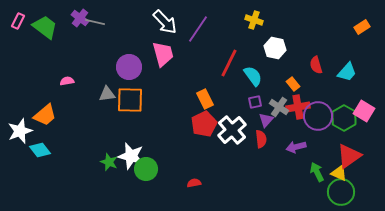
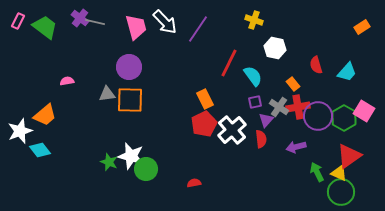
pink trapezoid at (163, 54): moved 27 px left, 27 px up
